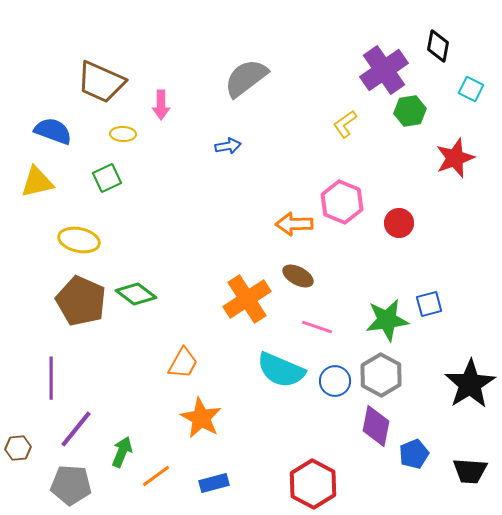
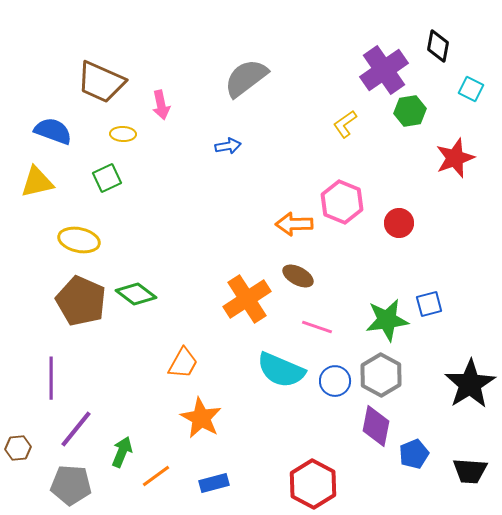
pink arrow at (161, 105): rotated 12 degrees counterclockwise
